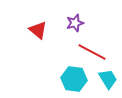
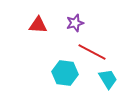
red triangle: moved 5 px up; rotated 36 degrees counterclockwise
cyan hexagon: moved 9 px left, 6 px up
